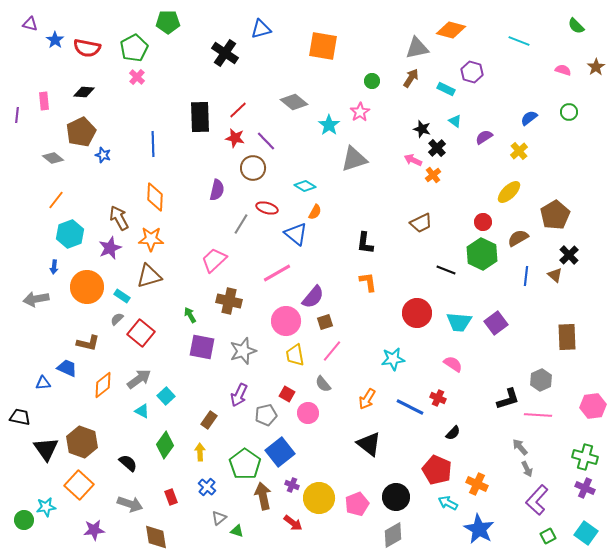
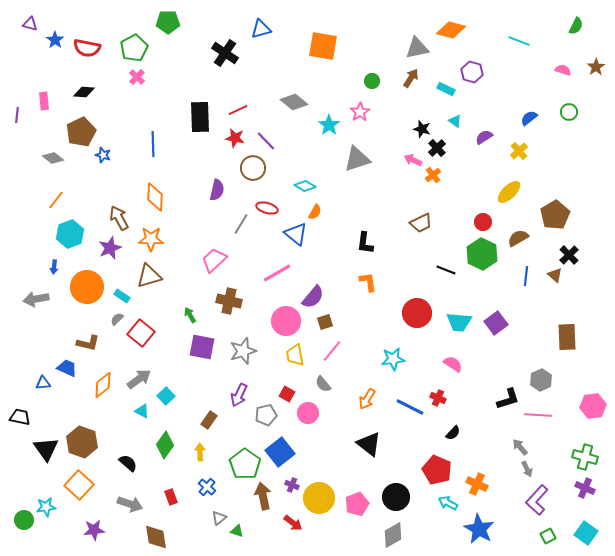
green semicircle at (576, 26): rotated 108 degrees counterclockwise
red line at (238, 110): rotated 18 degrees clockwise
gray triangle at (354, 159): moved 3 px right
